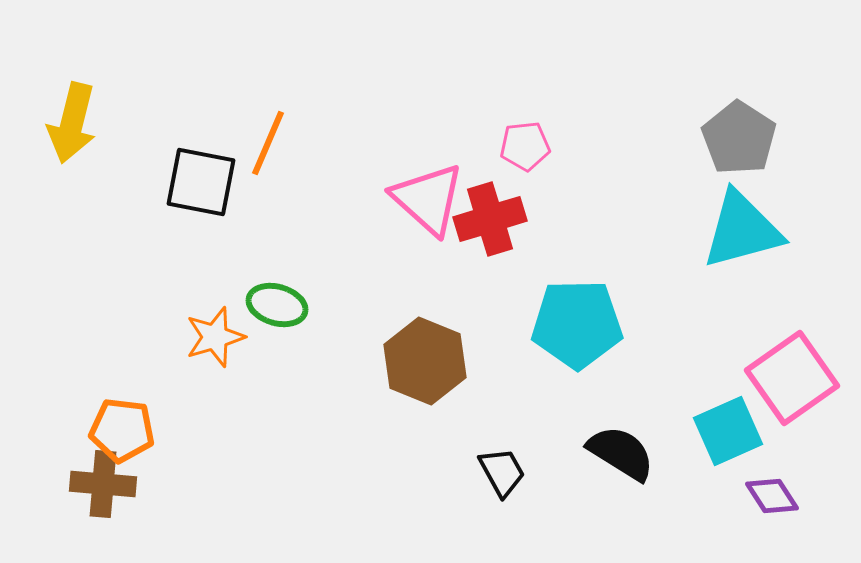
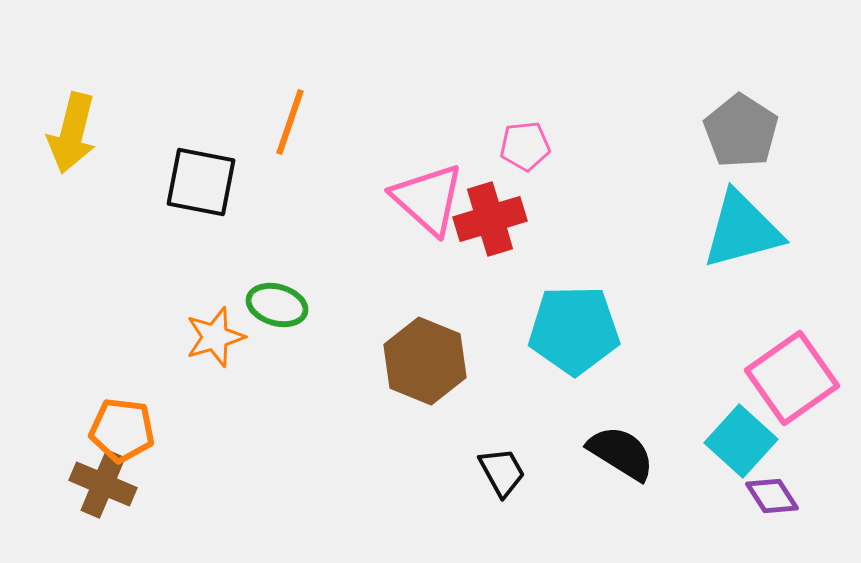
yellow arrow: moved 10 px down
gray pentagon: moved 2 px right, 7 px up
orange line: moved 22 px right, 21 px up; rotated 4 degrees counterclockwise
cyan pentagon: moved 3 px left, 6 px down
cyan square: moved 13 px right, 10 px down; rotated 24 degrees counterclockwise
brown cross: rotated 18 degrees clockwise
